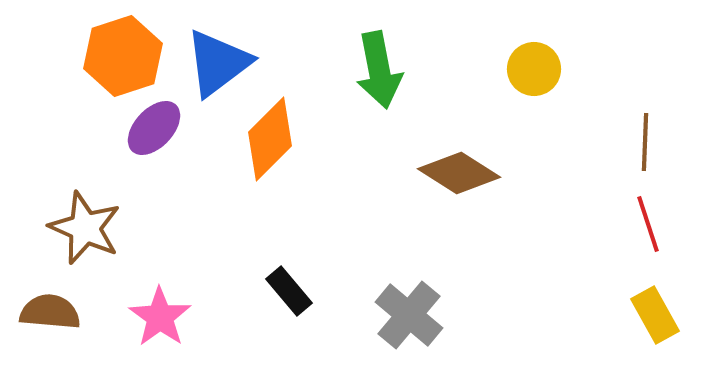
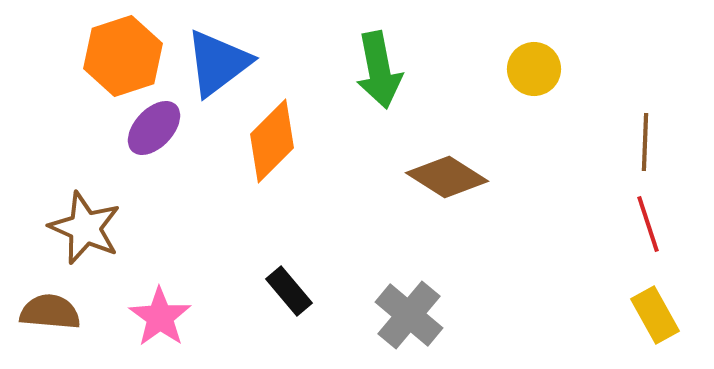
orange diamond: moved 2 px right, 2 px down
brown diamond: moved 12 px left, 4 px down
